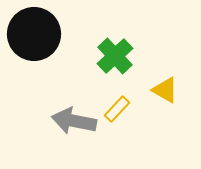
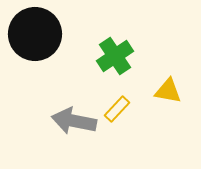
black circle: moved 1 px right
green cross: rotated 9 degrees clockwise
yellow triangle: moved 3 px right, 1 px down; rotated 20 degrees counterclockwise
